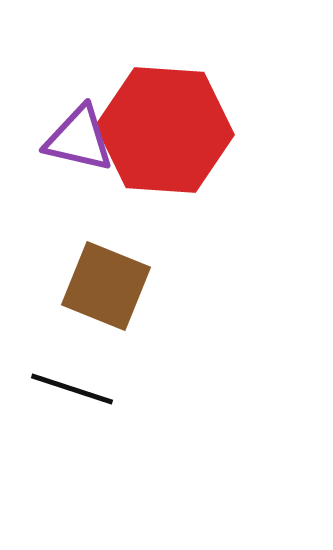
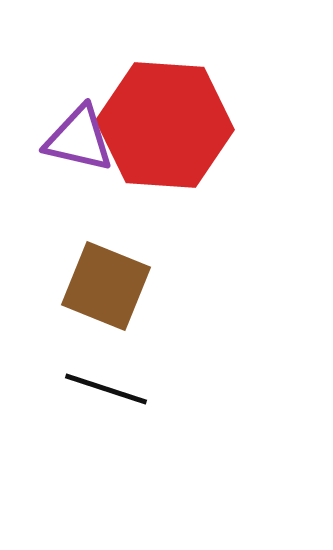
red hexagon: moved 5 px up
black line: moved 34 px right
